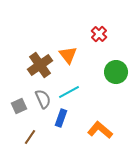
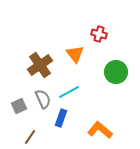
red cross: rotated 28 degrees counterclockwise
orange triangle: moved 7 px right, 1 px up
